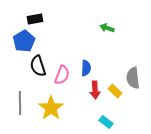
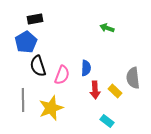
blue pentagon: moved 2 px right, 1 px down
gray line: moved 3 px right, 3 px up
yellow star: rotated 15 degrees clockwise
cyan rectangle: moved 1 px right, 1 px up
